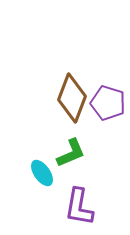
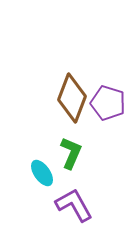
green L-shape: rotated 44 degrees counterclockwise
purple L-shape: moved 5 px left, 2 px up; rotated 141 degrees clockwise
